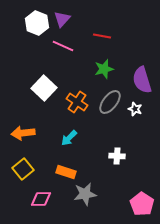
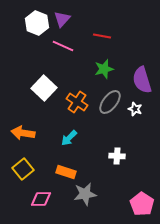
orange arrow: rotated 15 degrees clockwise
